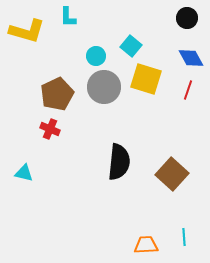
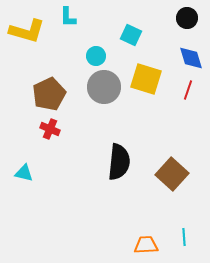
cyan square: moved 11 px up; rotated 15 degrees counterclockwise
blue diamond: rotated 12 degrees clockwise
brown pentagon: moved 8 px left
